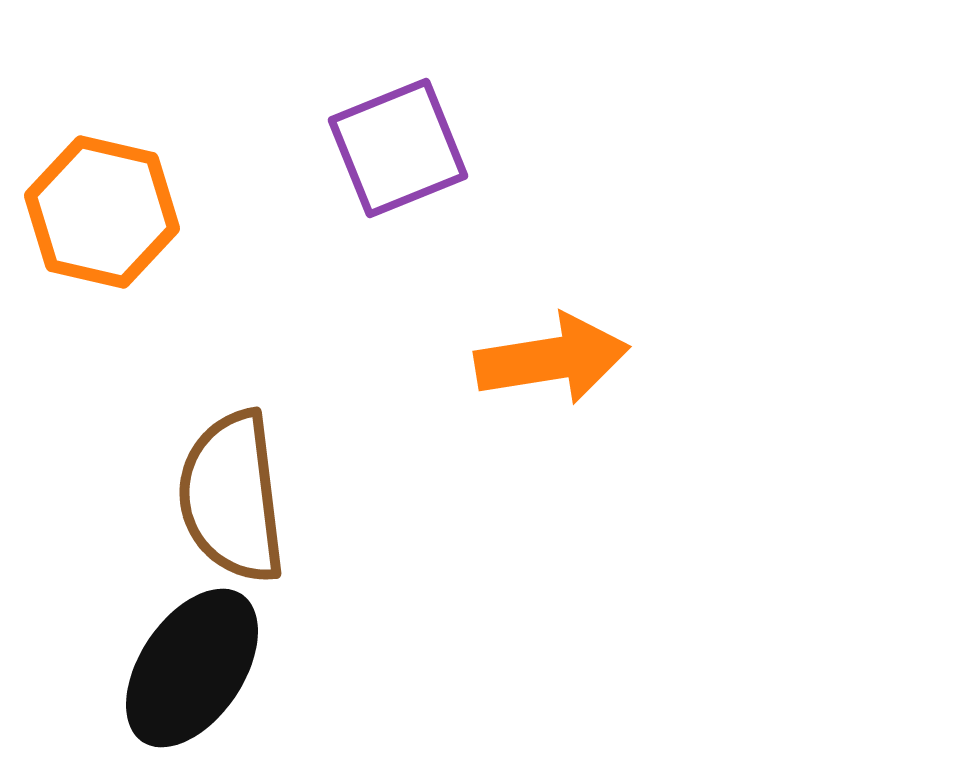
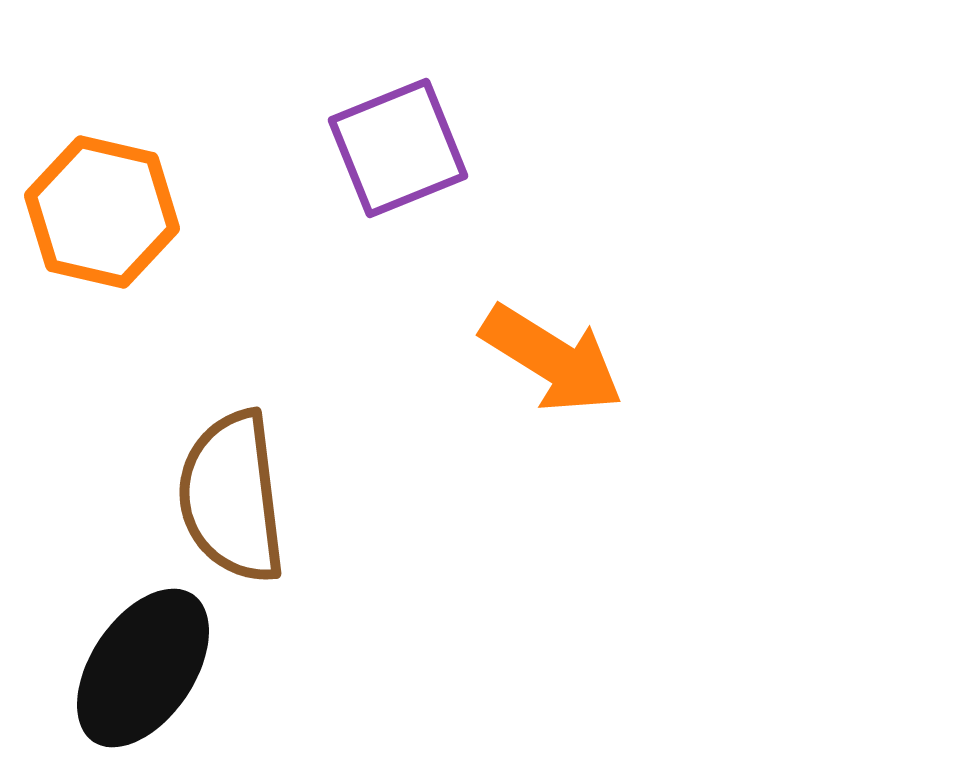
orange arrow: rotated 41 degrees clockwise
black ellipse: moved 49 px left
